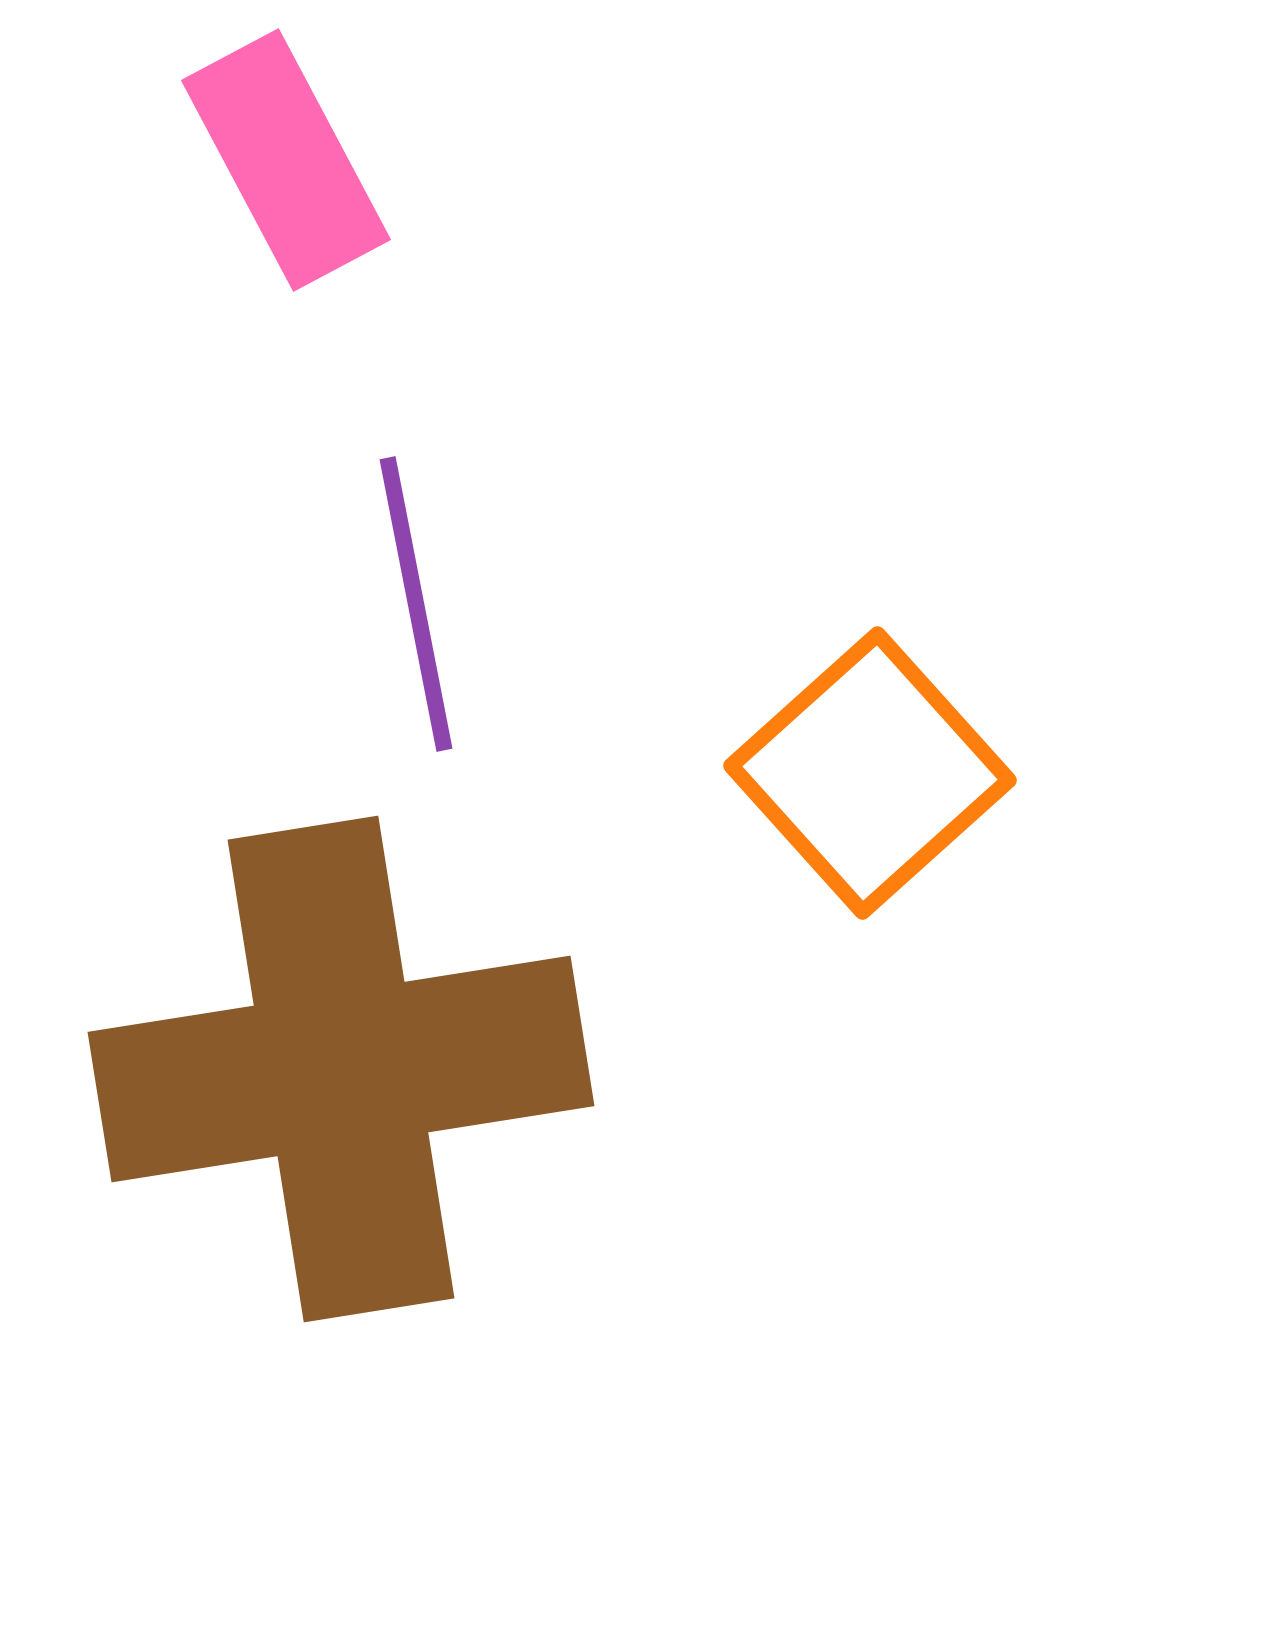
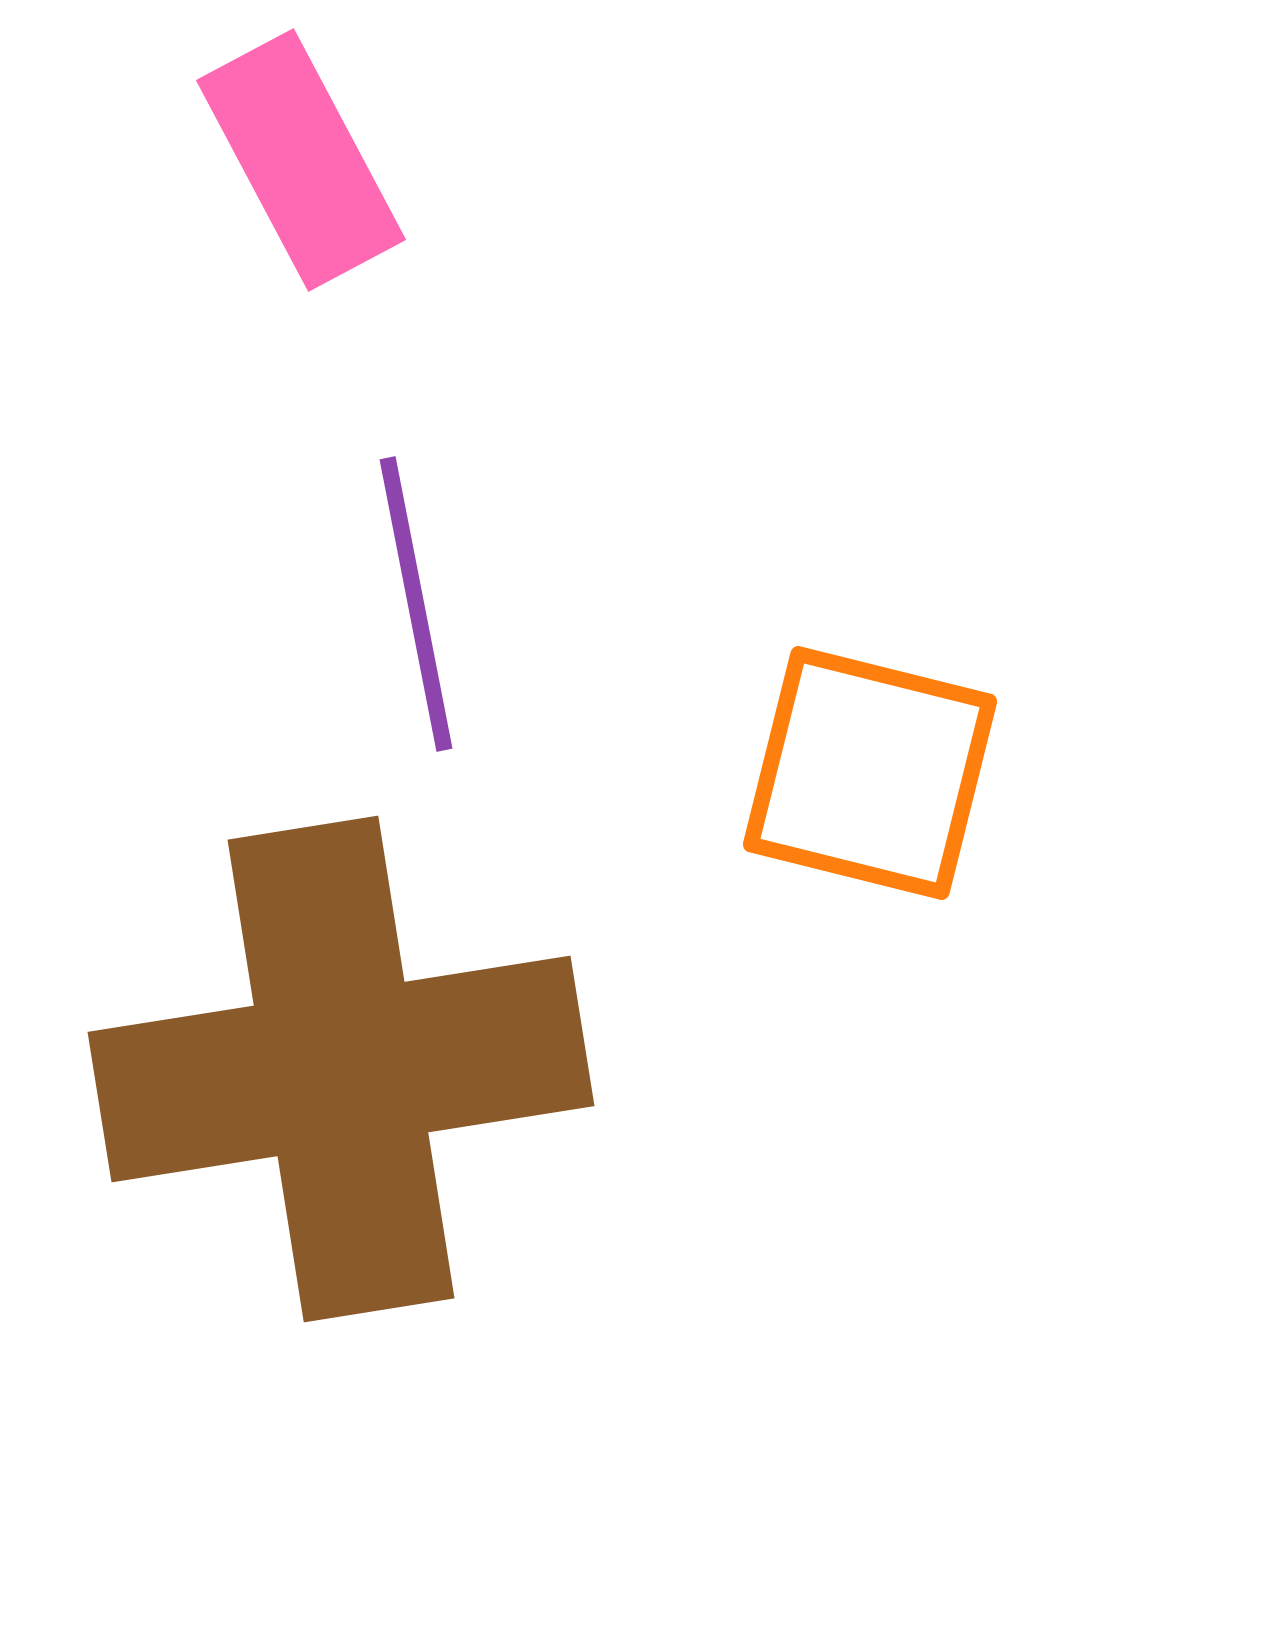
pink rectangle: moved 15 px right
orange square: rotated 34 degrees counterclockwise
